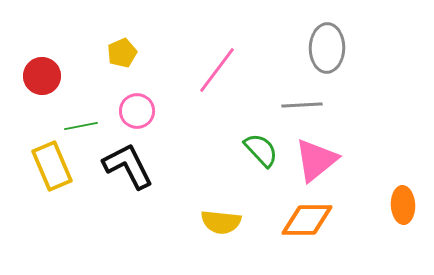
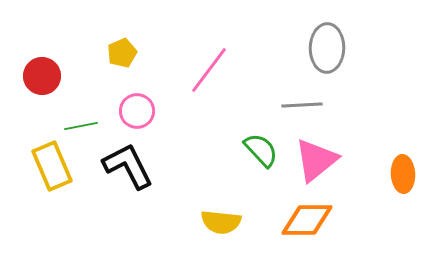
pink line: moved 8 px left
orange ellipse: moved 31 px up
